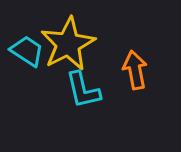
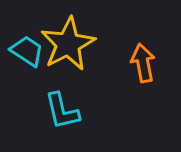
orange arrow: moved 8 px right, 7 px up
cyan L-shape: moved 21 px left, 21 px down
